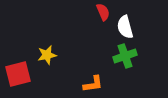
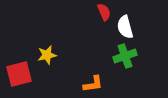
red semicircle: moved 1 px right
red square: moved 1 px right
